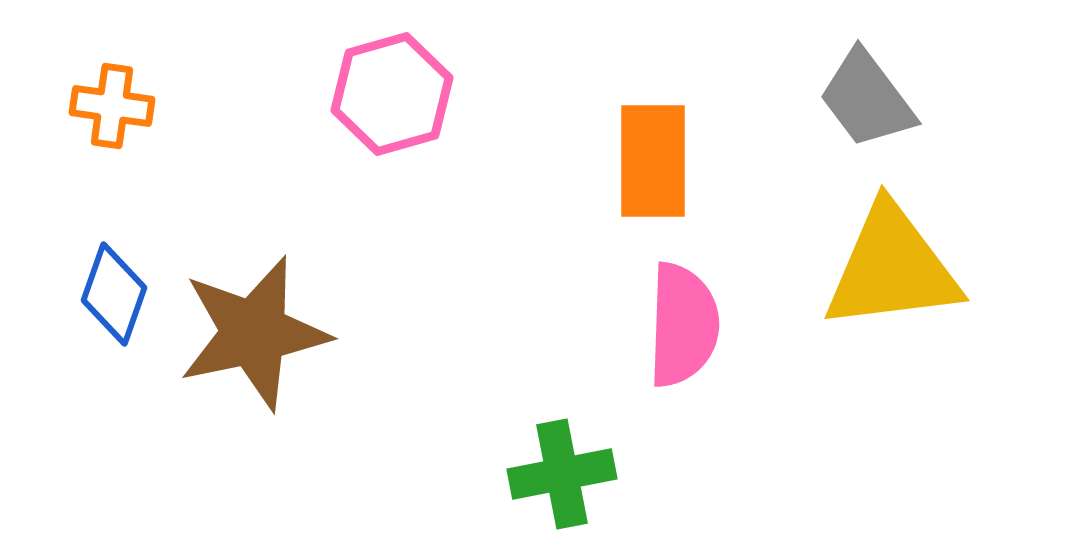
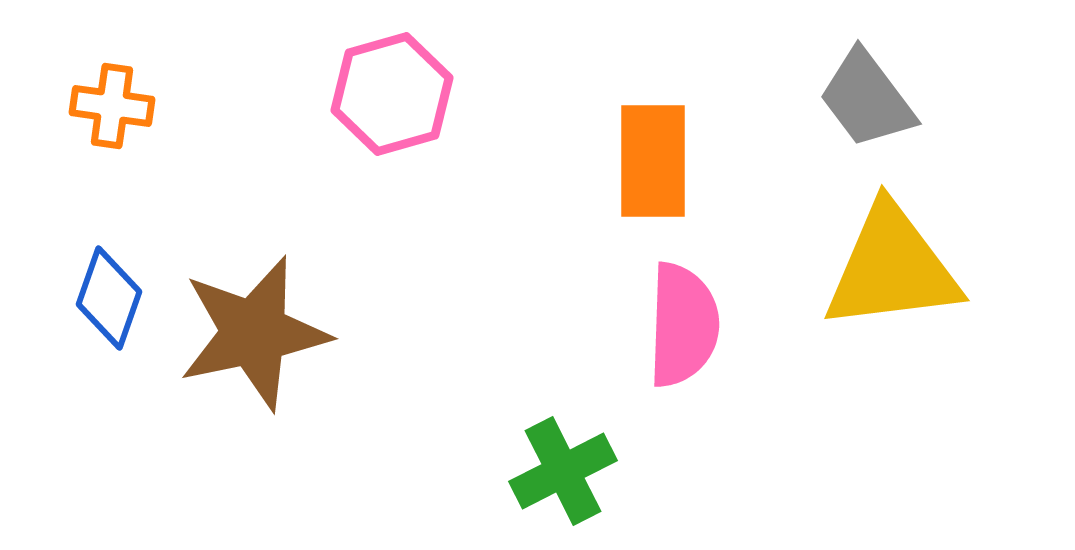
blue diamond: moved 5 px left, 4 px down
green cross: moved 1 px right, 3 px up; rotated 16 degrees counterclockwise
